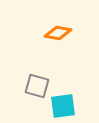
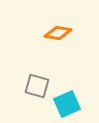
cyan square: moved 4 px right, 2 px up; rotated 16 degrees counterclockwise
